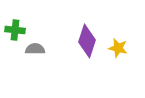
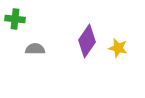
green cross: moved 11 px up
purple diamond: rotated 16 degrees clockwise
